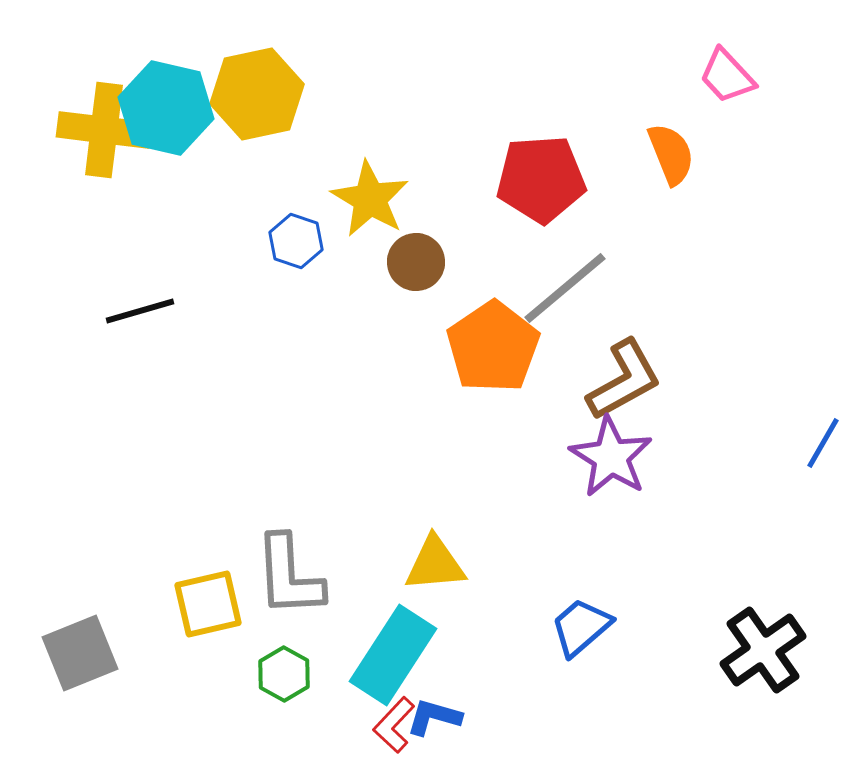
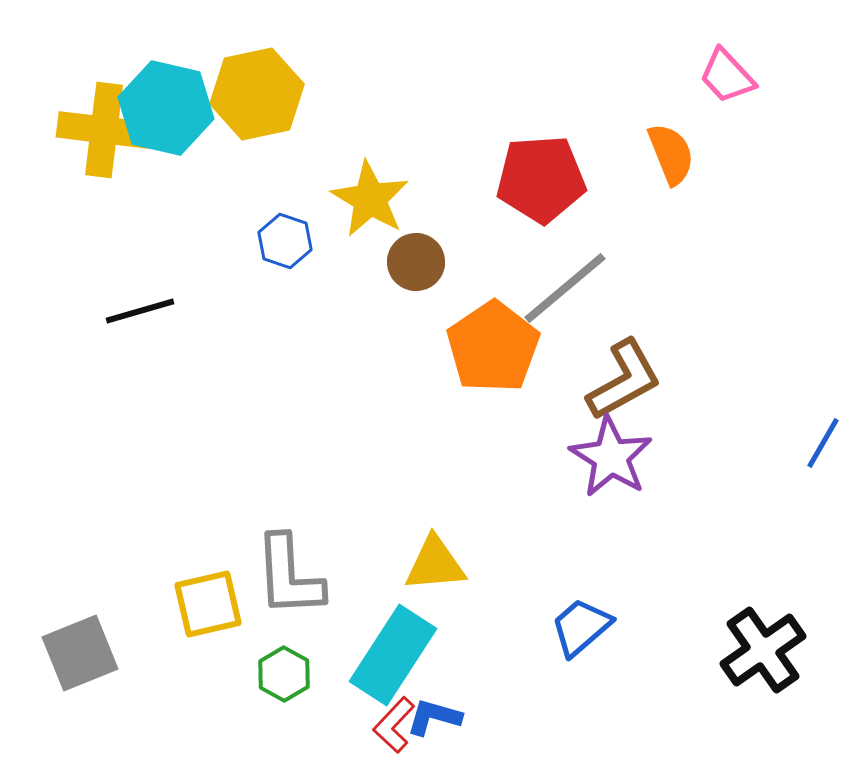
blue hexagon: moved 11 px left
